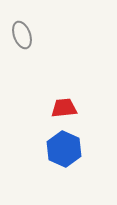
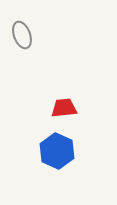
blue hexagon: moved 7 px left, 2 px down
